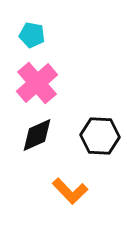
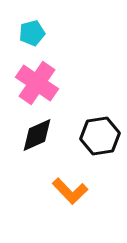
cyan pentagon: moved 2 px up; rotated 25 degrees counterclockwise
pink cross: rotated 15 degrees counterclockwise
black hexagon: rotated 12 degrees counterclockwise
